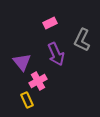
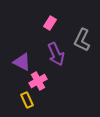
pink rectangle: rotated 32 degrees counterclockwise
purple triangle: rotated 24 degrees counterclockwise
